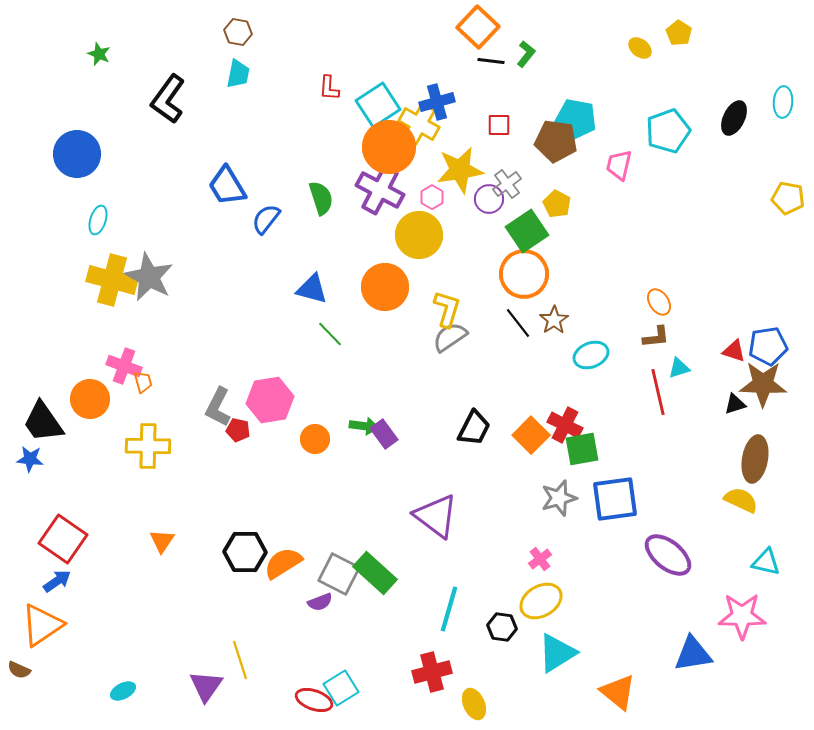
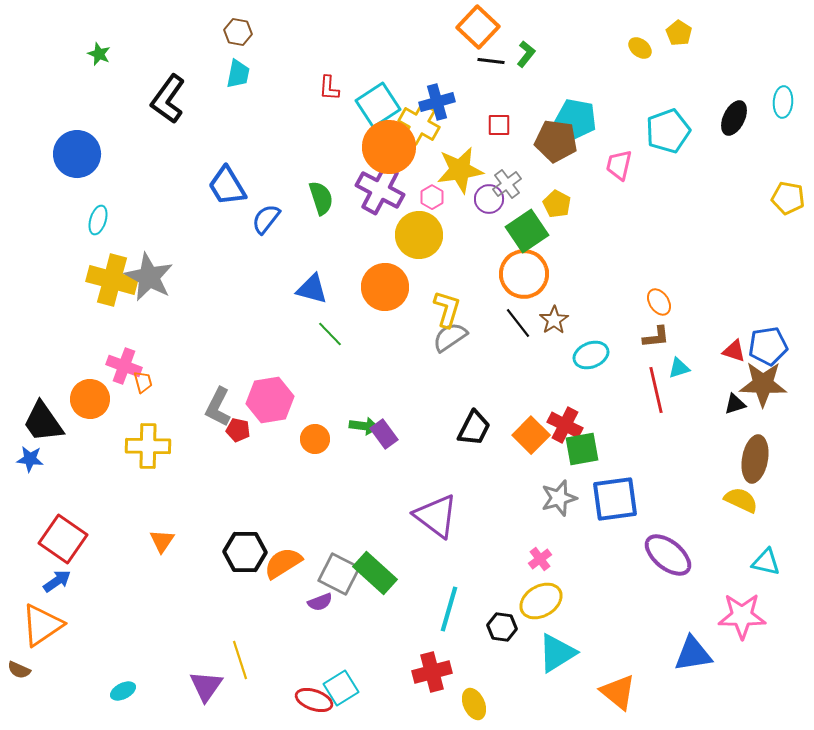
red line at (658, 392): moved 2 px left, 2 px up
